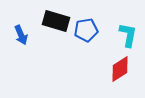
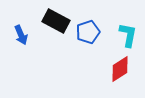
black rectangle: rotated 12 degrees clockwise
blue pentagon: moved 2 px right, 2 px down; rotated 10 degrees counterclockwise
